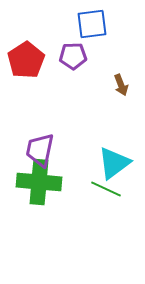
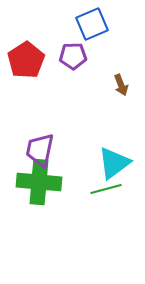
blue square: rotated 16 degrees counterclockwise
green line: rotated 40 degrees counterclockwise
